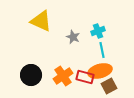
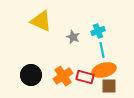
orange ellipse: moved 4 px right, 1 px up
brown square: rotated 28 degrees clockwise
